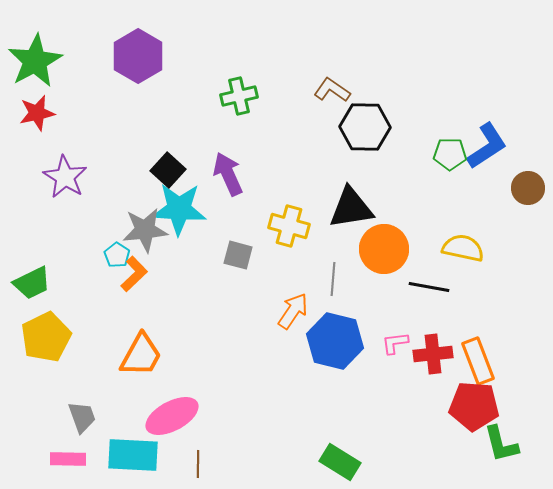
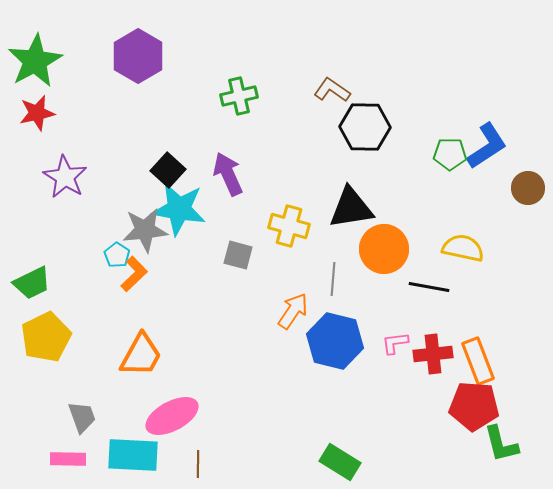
cyan star: rotated 6 degrees clockwise
